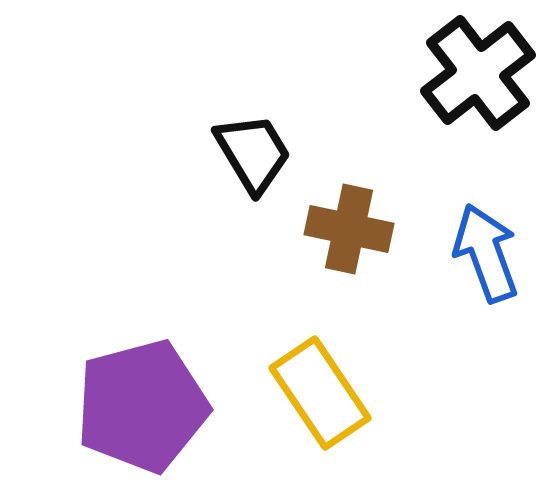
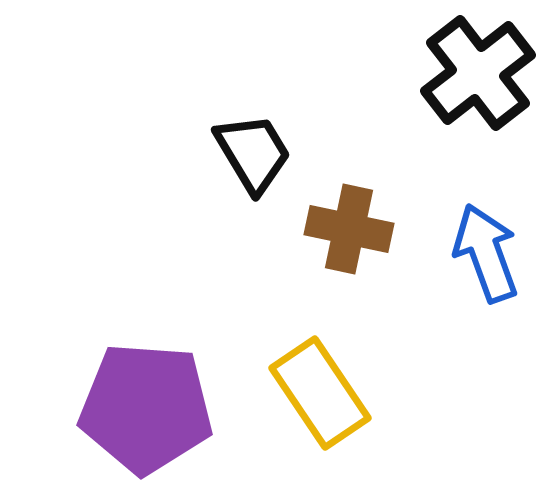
purple pentagon: moved 4 px right, 2 px down; rotated 19 degrees clockwise
